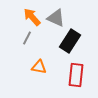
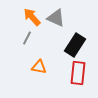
black rectangle: moved 5 px right, 4 px down
red rectangle: moved 2 px right, 2 px up
